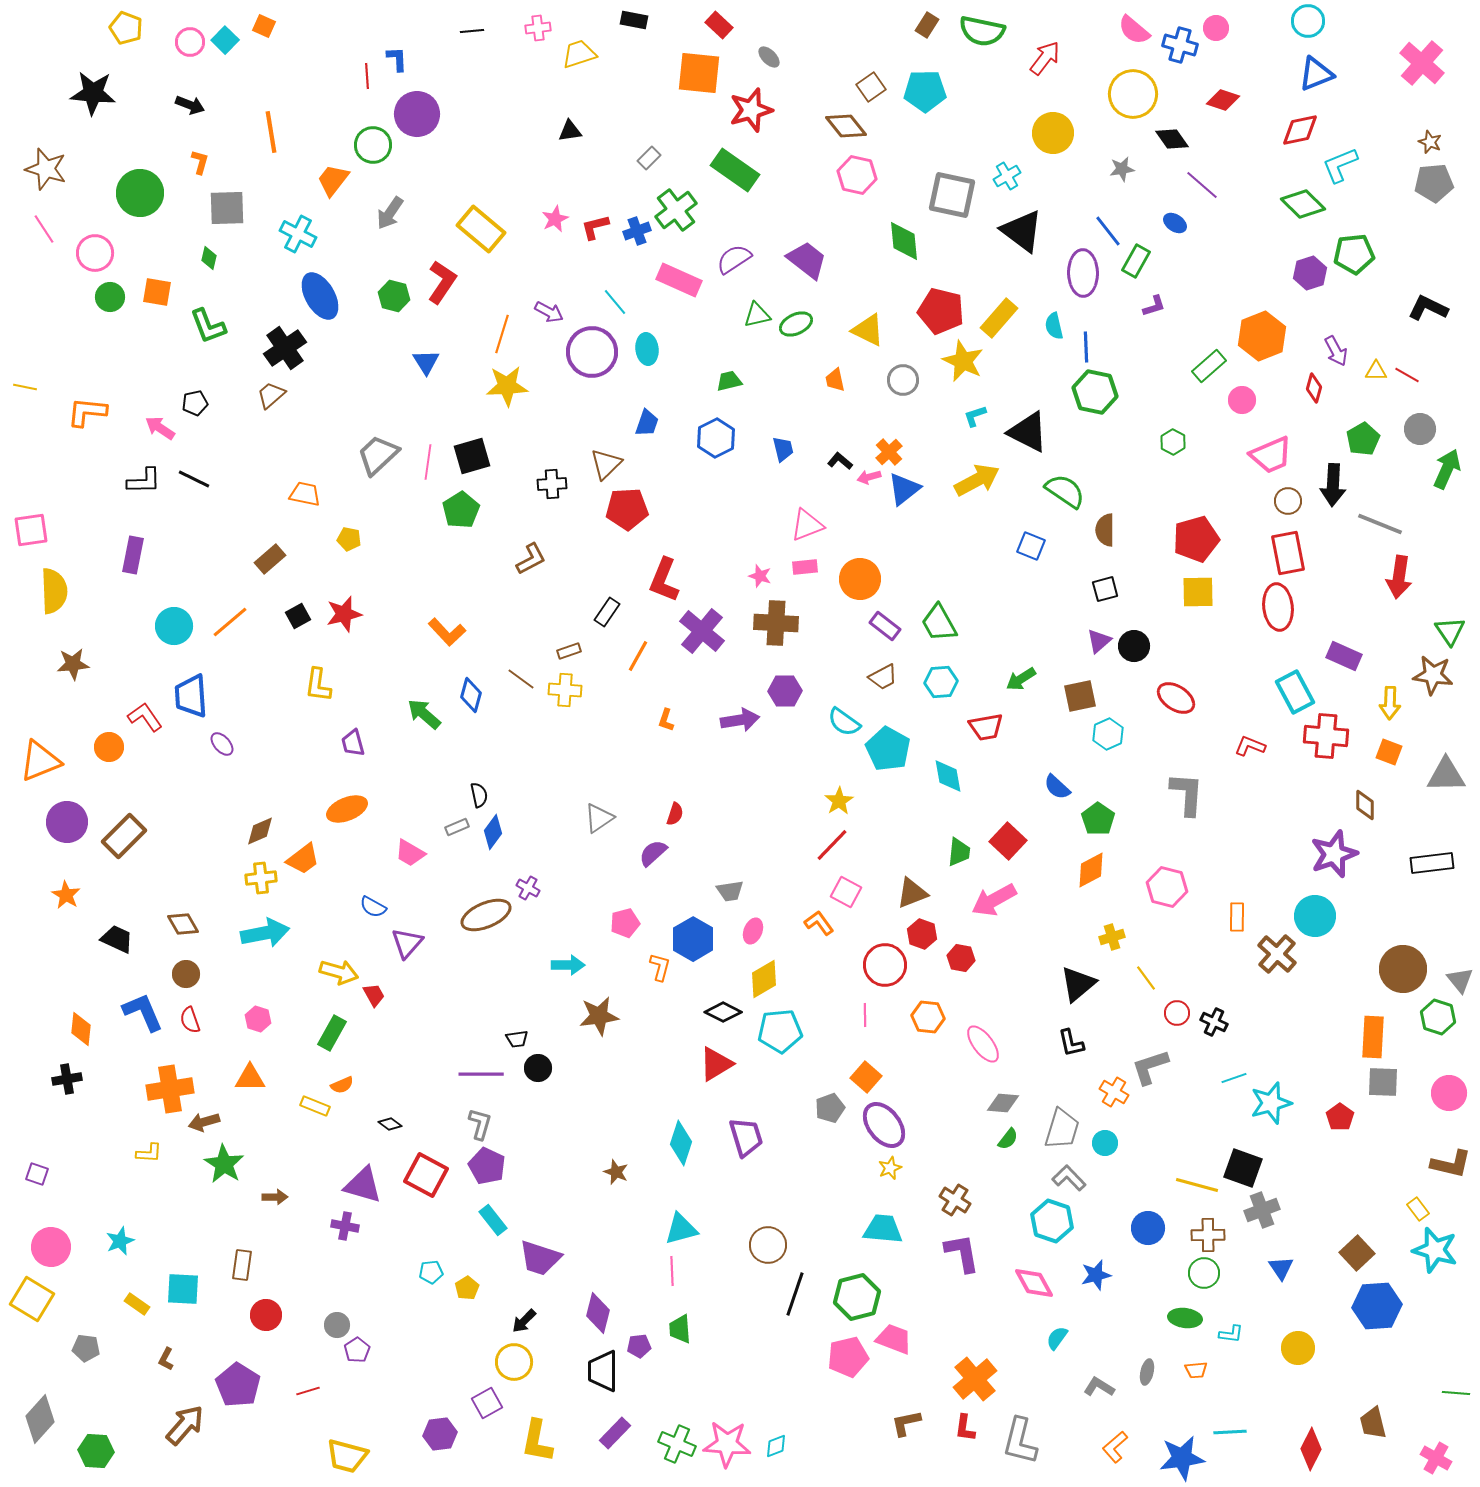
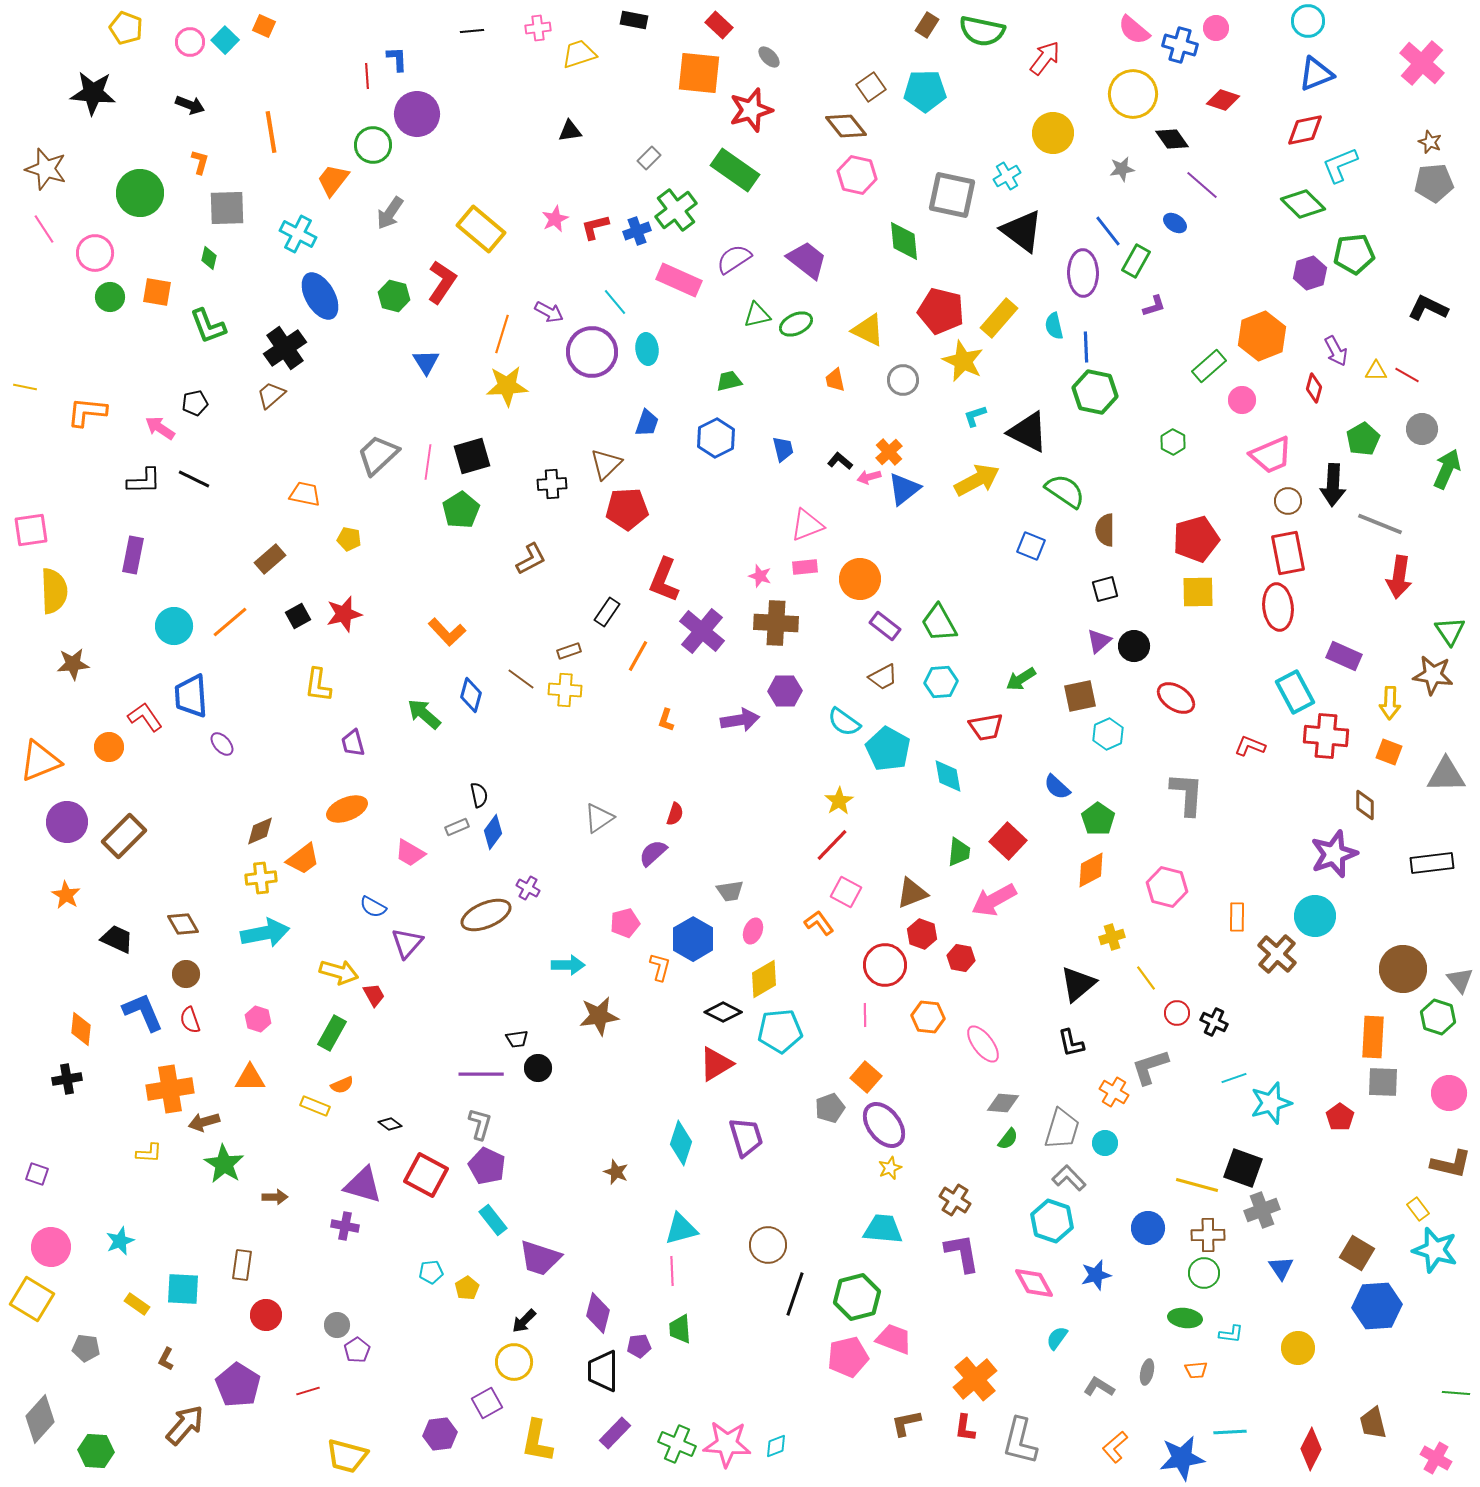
red diamond at (1300, 130): moved 5 px right
gray circle at (1420, 429): moved 2 px right
brown square at (1357, 1253): rotated 16 degrees counterclockwise
